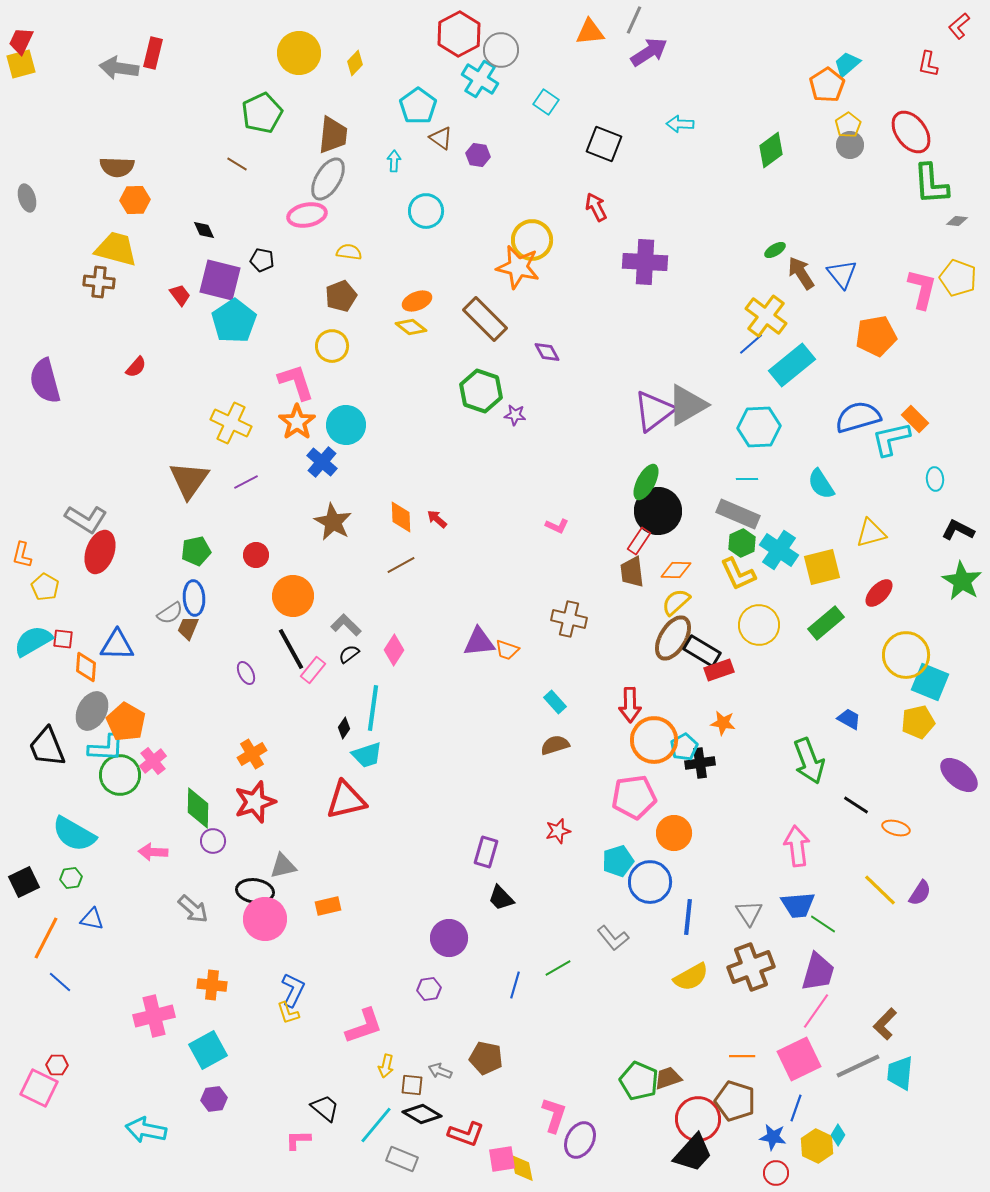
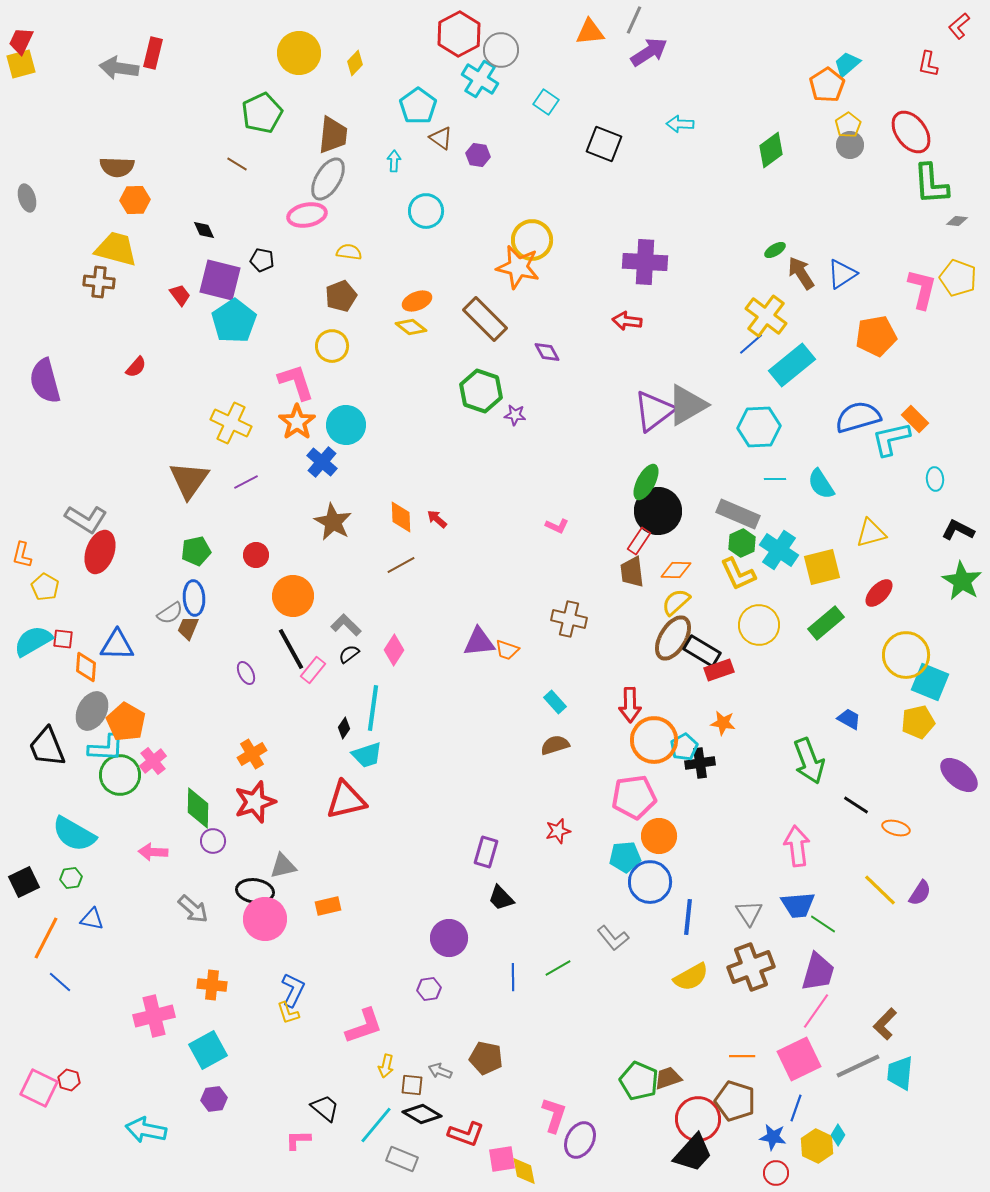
red arrow at (596, 207): moved 31 px right, 114 px down; rotated 56 degrees counterclockwise
blue triangle at (842, 274): rotated 36 degrees clockwise
cyan line at (747, 479): moved 28 px right
orange circle at (674, 833): moved 15 px left, 3 px down
cyan pentagon at (618, 861): moved 7 px right, 4 px up; rotated 12 degrees clockwise
blue line at (515, 985): moved 2 px left, 8 px up; rotated 16 degrees counterclockwise
red hexagon at (57, 1065): moved 12 px right, 15 px down; rotated 15 degrees clockwise
yellow diamond at (522, 1168): moved 2 px right, 3 px down
